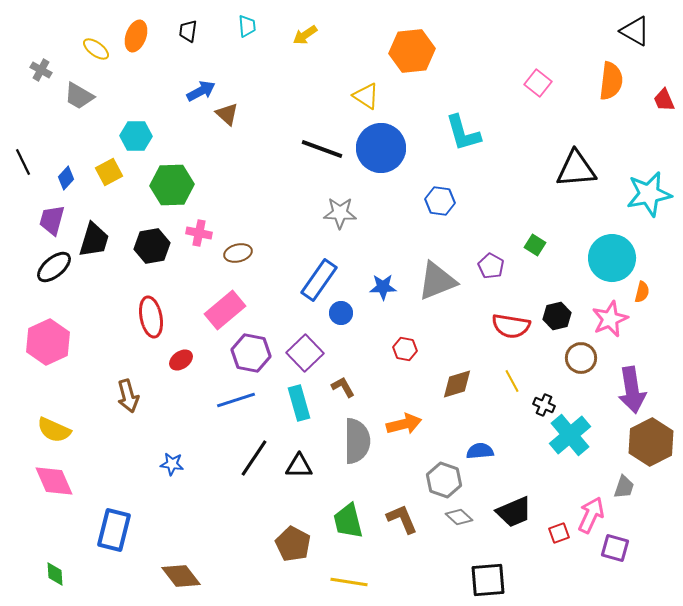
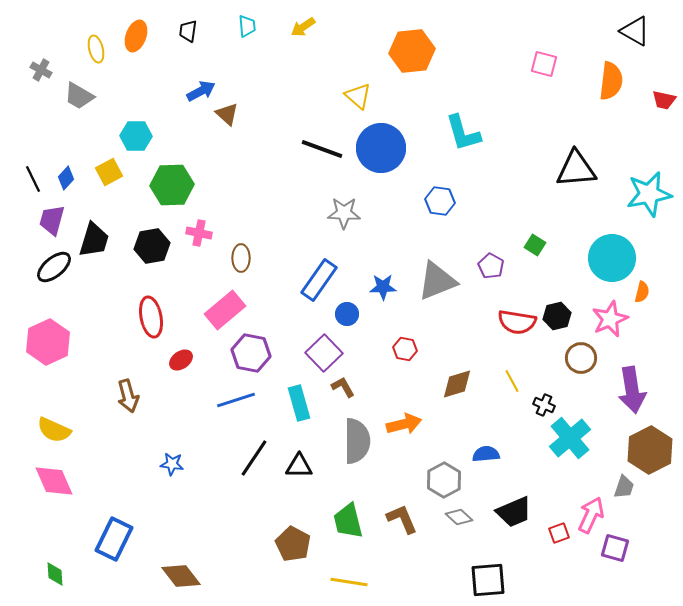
yellow arrow at (305, 35): moved 2 px left, 8 px up
yellow ellipse at (96, 49): rotated 40 degrees clockwise
pink square at (538, 83): moved 6 px right, 19 px up; rotated 24 degrees counterclockwise
yellow triangle at (366, 96): moved 8 px left; rotated 8 degrees clockwise
red trapezoid at (664, 100): rotated 55 degrees counterclockwise
black line at (23, 162): moved 10 px right, 17 px down
gray star at (340, 213): moved 4 px right
brown ellipse at (238, 253): moved 3 px right, 5 px down; rotated 76 degrees counterclockwise
blue circle at (341, 313): moved 6 px right, 1 px down
red semicircle at (511, 326): moved 6 px right, 4 px up
purple square at (305, 353): moved 19 px right
cyan cross at (570, 435): moved 3 px down
brown hexagon at (651, 442): moved 1 px left, 8 px down
blue semicircle at (480, 451): moved 6 px right, 3 px down
gray hexagon at (444, 480): rotated 12 degrees clockwise
blue rectangle at (114, 530): moved 9 px down; rotated 12 degrees clockwise
